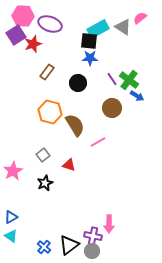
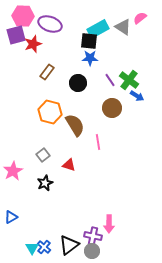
purple square: rotated 18 degrees clockwise
purple line: moved 2 px left, 1 px down
pink line: rotated 70 degrees counterclockwise
cyan triangle: moved 21 px right, 12 px down; rotated 24 degrees clockwise
